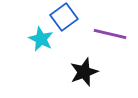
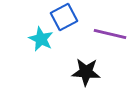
blue square: rotated 8 degrees clockwise
black star: moved 2 px right; rotated 24 degrees clockwise
